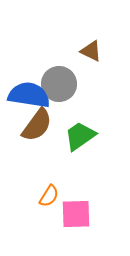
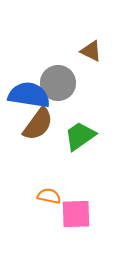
gray circle: moved 1 px left, 1 px up
brown semicircle: moved 1 px right, 1 px up
orange semicircle: rotated 110 degrees counterclockwise
